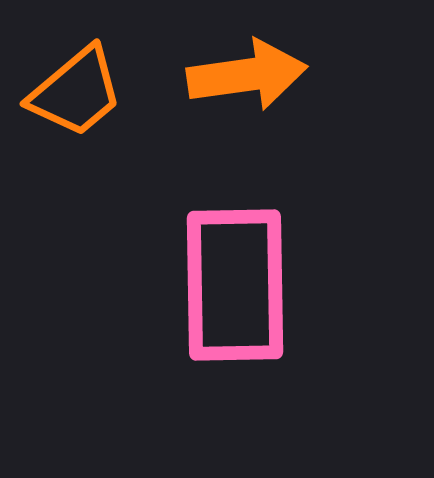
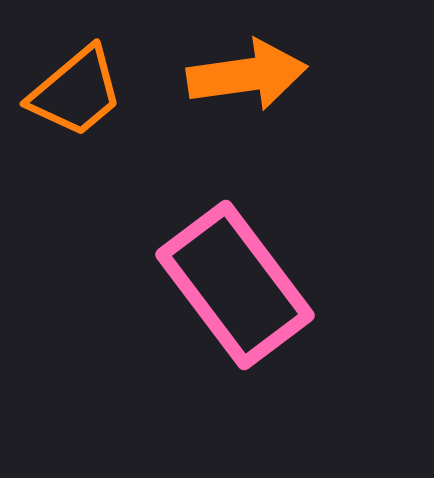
pink rectangle: rotated 36 degrees counterclockwise
